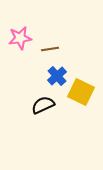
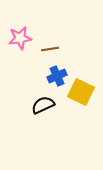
blue cross: rotated 18 degrees clockwise
